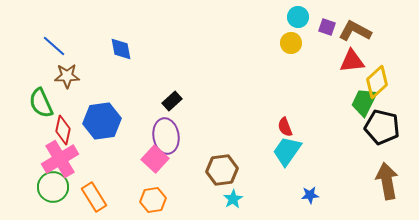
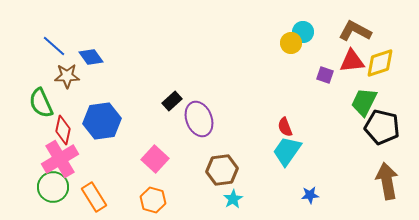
cyan circle: moved 5 px right, 15 px down
purple square: moved 2 px left, 48 px down
blue diamond: moved 30 px left, 8 px down; rotated 25 degrees counterclockwise
yellow diamond: moved 3 px right, 19 px up; rotated 24 degrees clockwise
purple ellipse: moved 33 px right, 17 px up; rotated 12 degrees counterclockwise
orange hexagon: rotated 25 degrees clockwise
